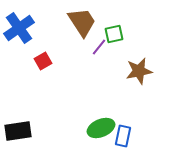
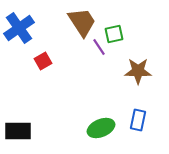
purple line: rotated 72 degrees counterclockwise
brown star: moved 1 px left; rotated 12 degrees clockwise
black rectangle: rotated 8 degrees clockwise
blue rectangle: moved 15 px right, 16 px up
